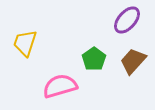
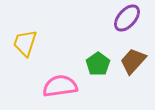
purple ellipse: moved 2 px up
green pentagon: moved 4 px right, 5 px down
pink semicircle: rotated 8 degrees clockwise
